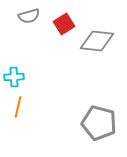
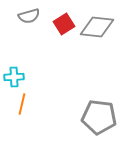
gray diamond: moved 14 px up
orange line: moved 4 px right, 3 px up
gray pentagon: moved 6 px up; rotated 8 degrees counterclockwise
